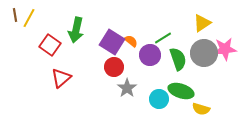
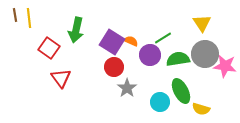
yellow line: rotated 36 degrees counterclockwise
yellow triangle: rotated 30 degrees counterclockwise
orange semicircle: rotated 16 degrees counterclockwise
red square: moved 1 px left, 3 px down
pink star: moved 17 px down; rotated 15 degrees clockwise
gray circle: moved 1 px right, 1 px down
green semicircle: rotated 80 degrees counterclockwise
red triangle: rotated 25 degrees counterclockwise
green ellipse: rotated 45 degrees clockwise
cyan circle: moved 1 px right, 3 px down
